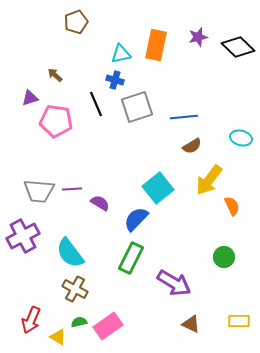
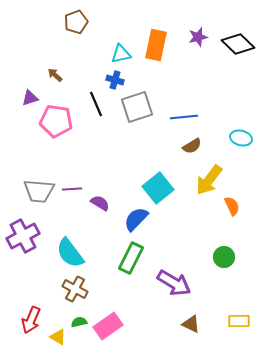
black diamond: moved 3 px up
